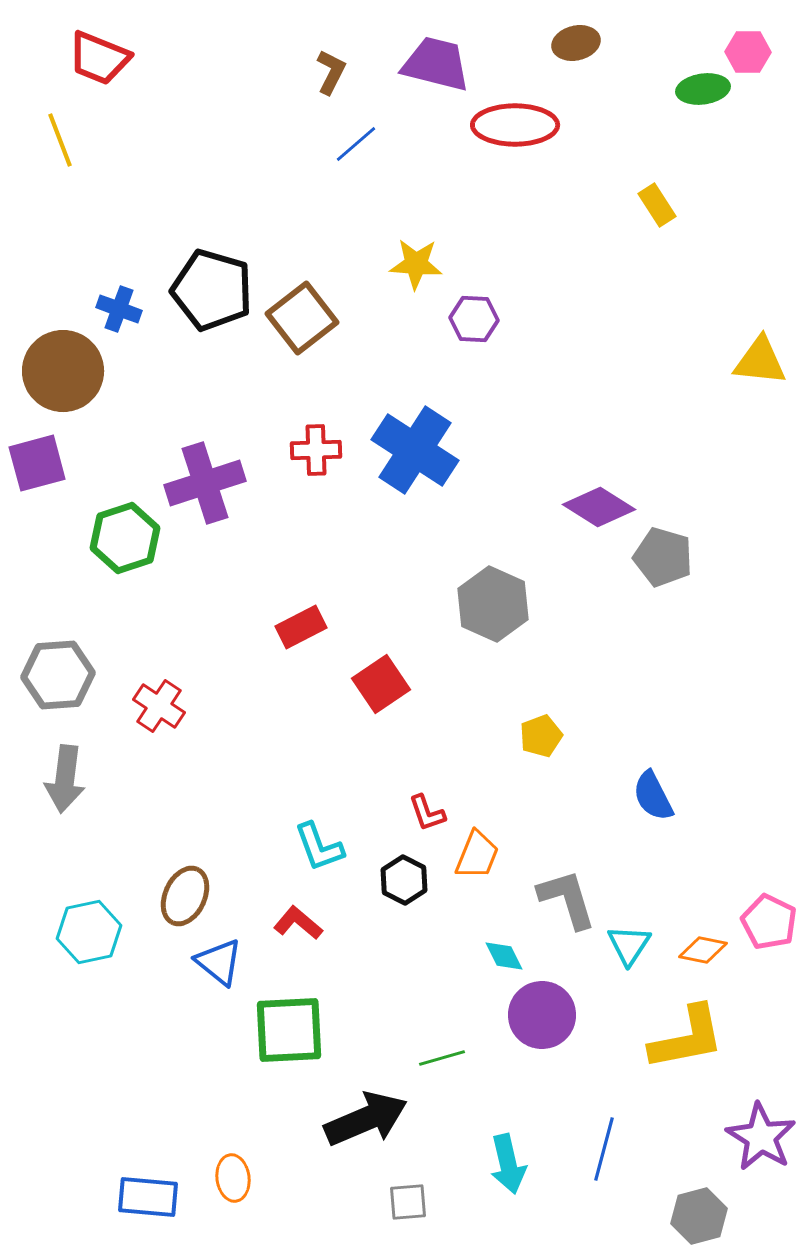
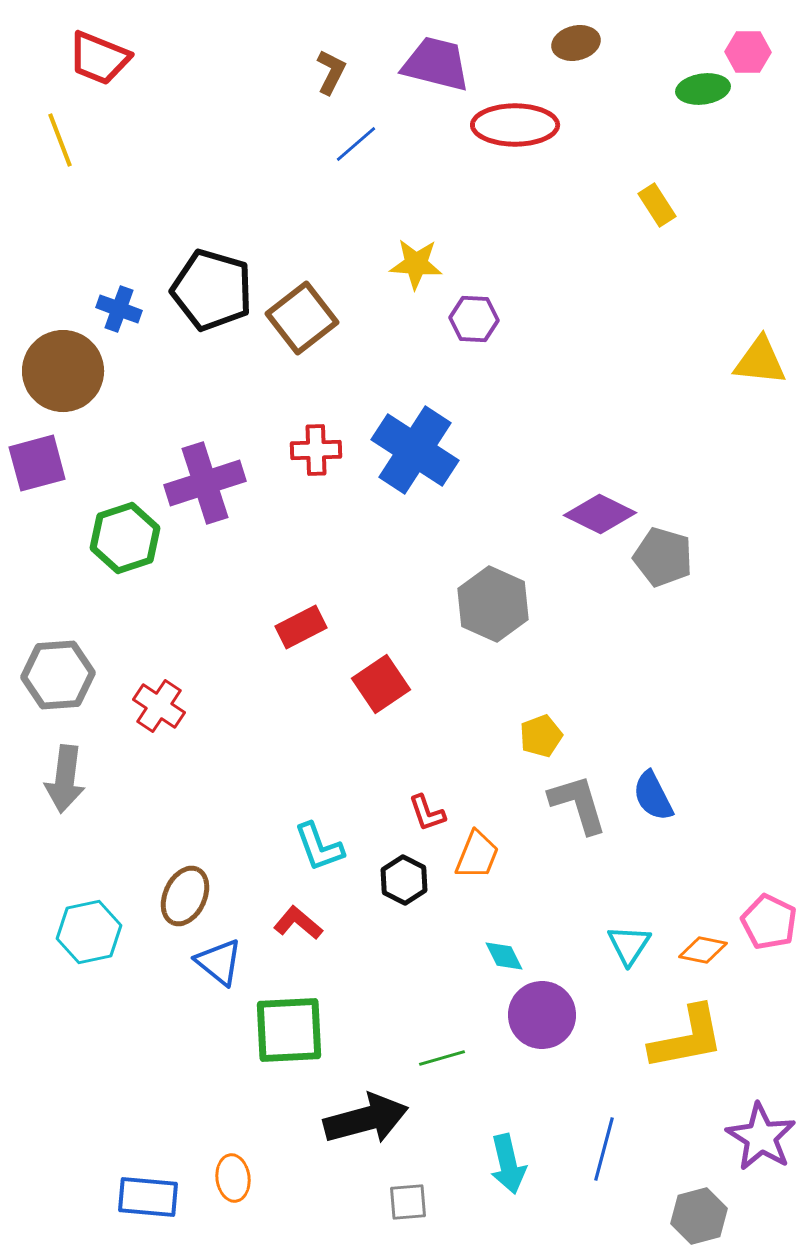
purple diamond at (599, 507): moved 1 px right, 7 px down; rotated 6 degrees counterclockwise
gray L-shape at (567, 899): moved 11 px right, 95 px up
black arrow at (366, 1119): rotated 8 degrees clockwise
